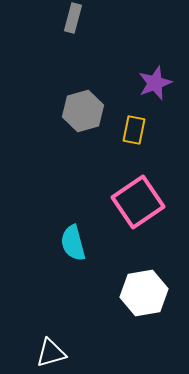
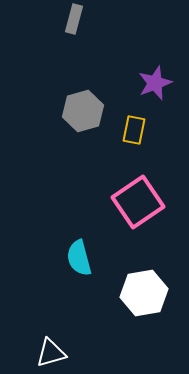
gray rectangle: moved 1 px right, 1 px down
cyan semicircle: moved 6 px right, 15 px down
